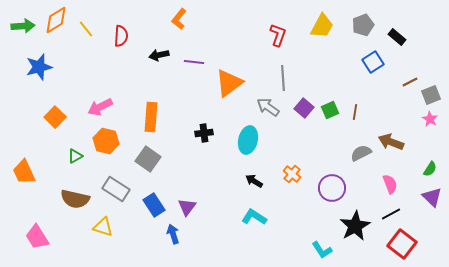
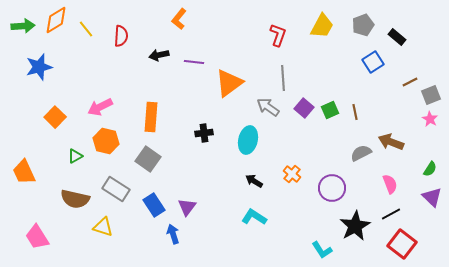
brown line at (355, 112): rotated 21 degrees counterclockwise
